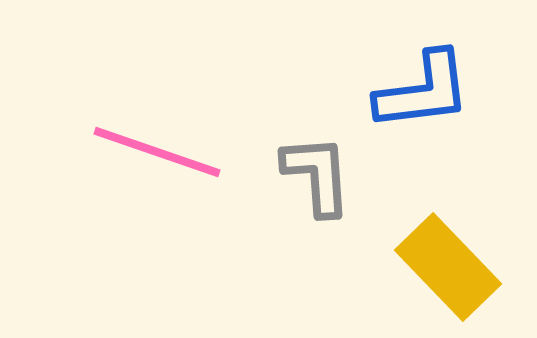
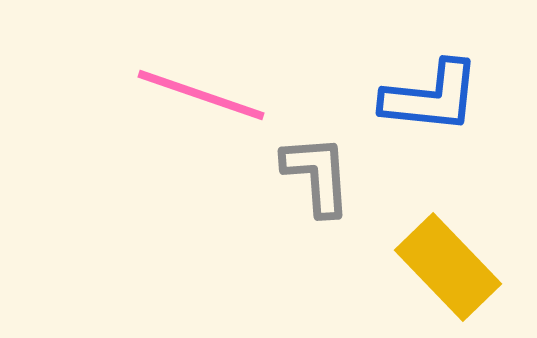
blue L-shape: moved 8 px right, 6 px down; rotated 13 degrees clockwise
pink line: moved 44 px right, 57 px up
